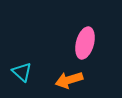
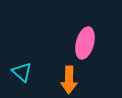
orange arrow: rotated 72 degrees counterclockwise
